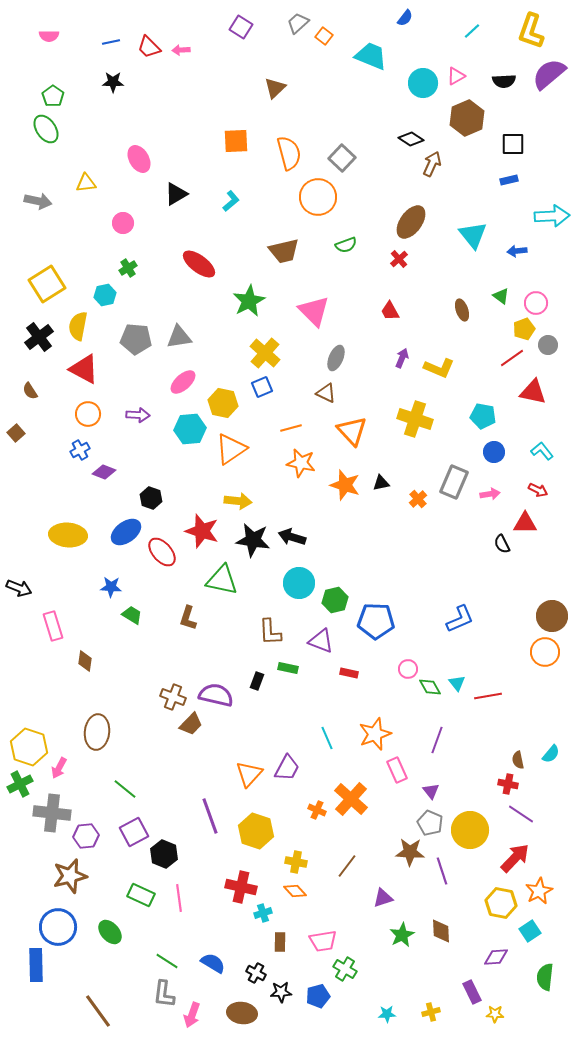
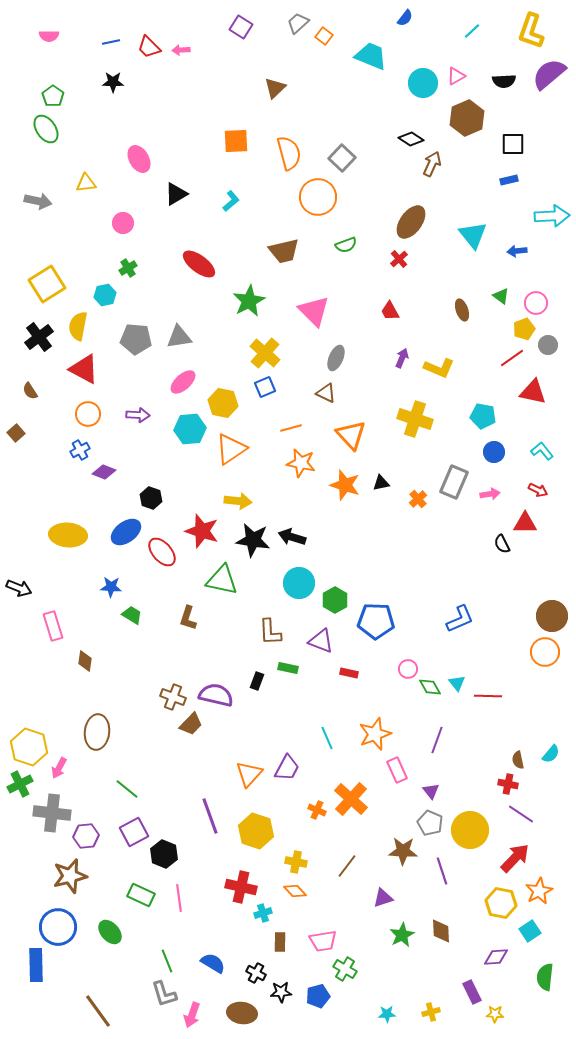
blue square at (262, 387): moved 3 px right
orange triangle at (352, 431): moved 1 px left, 4 px down
green hexagon at (335, 600): rotated 15 degrees counterclockwise
red line at (488, 696): rotated 12 degrees clockwise
green line at (125, 789): moved 2 px right
brown star at (410, 852): moved 7 px left, 1 px up
green line at (167, 961): rotated 35 degrees clockwise
gray L-shape at (164, 994): rotated 24 degrees counterclockwise
